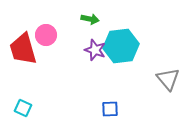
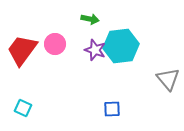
pink circle: moved 9 px right, 9 px down
red trapezoid: moved 1 px left, 1 px down; rotated 52 degrees clockwise
blue square: moved 2 px right
